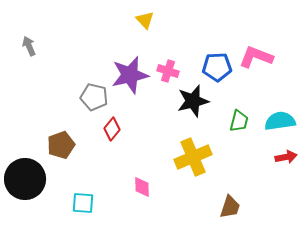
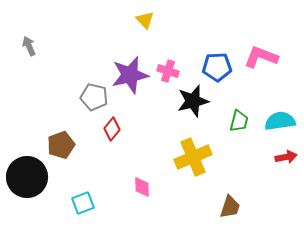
pink L-shape: moved 5 px right
black circle: moved 2 px right, 2 px up
cyan square: rotated 25 degrees counterclockwise
